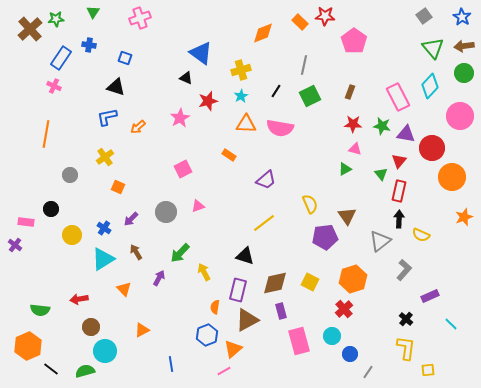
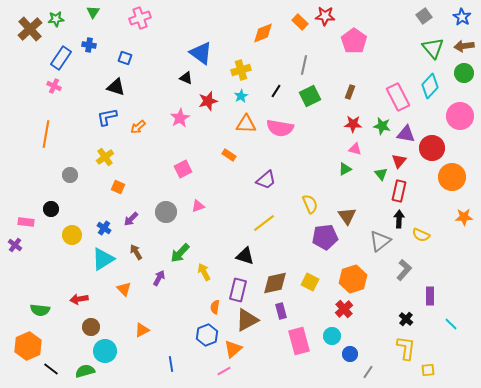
orange star at (464, 217): rotated 18 degrees clockwise
purple rectangle at (430, 296): rotated 66 degrees counterclockwise
